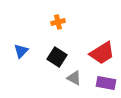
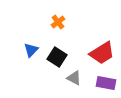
orange cross: rotated 24 degrees counterclockwise
blue triangle: moved 10 px right, 1 px up
